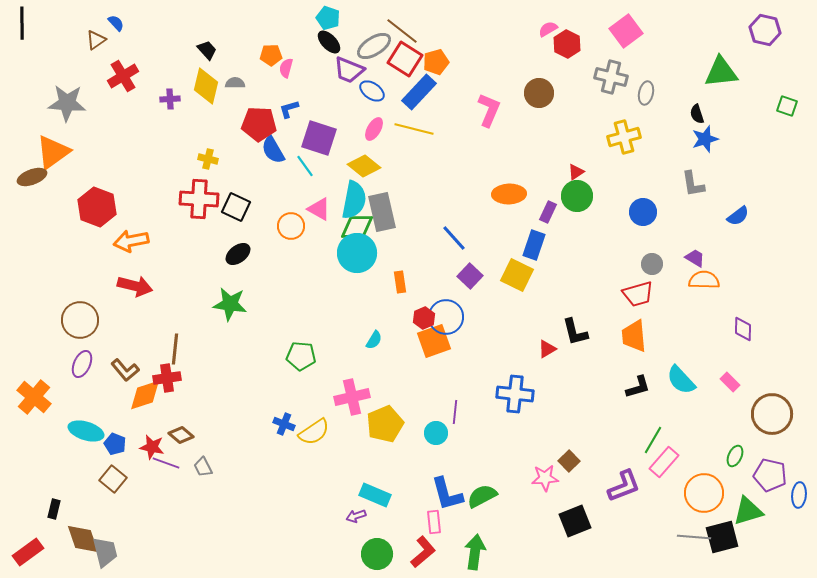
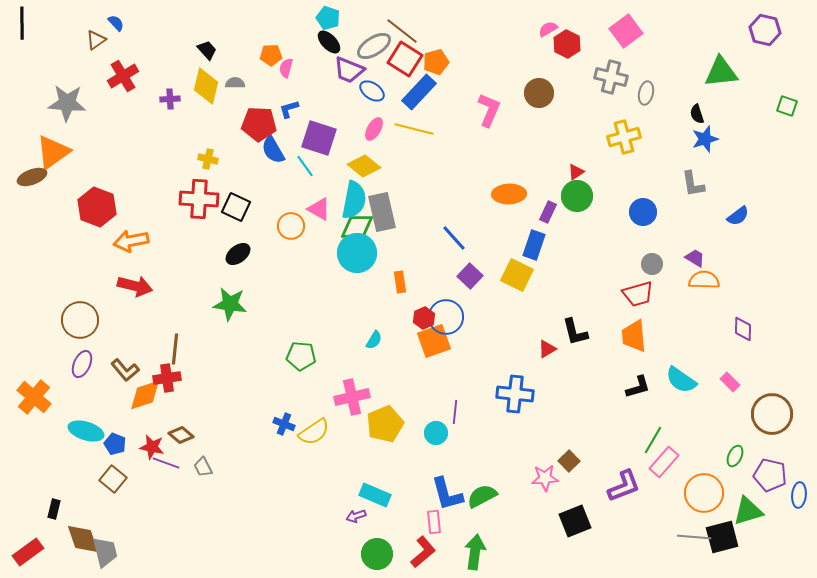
cyan semicircle at (681, 380): rotated 12 degrees counterclockwise
